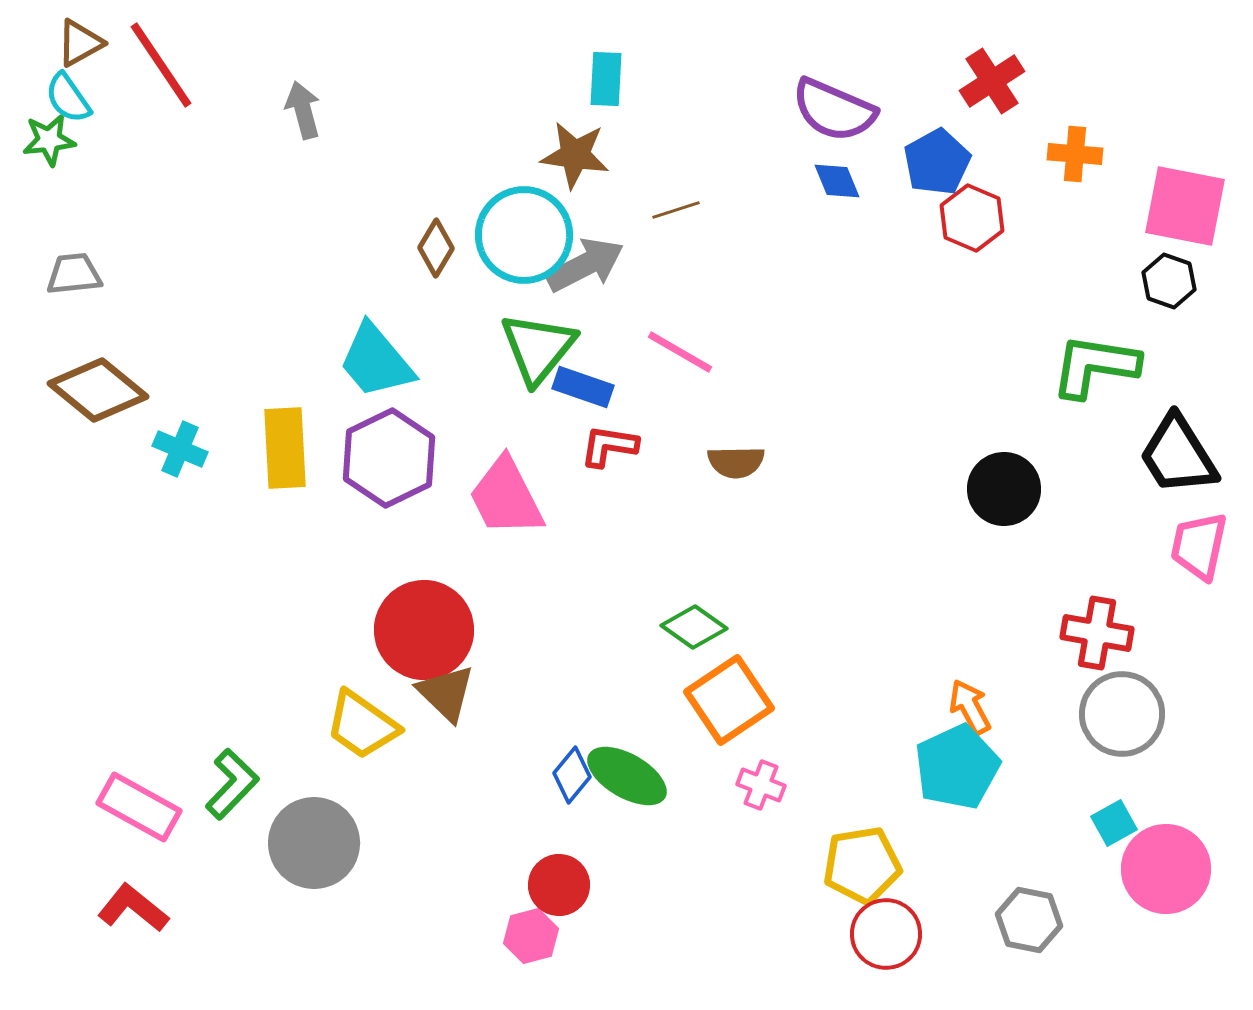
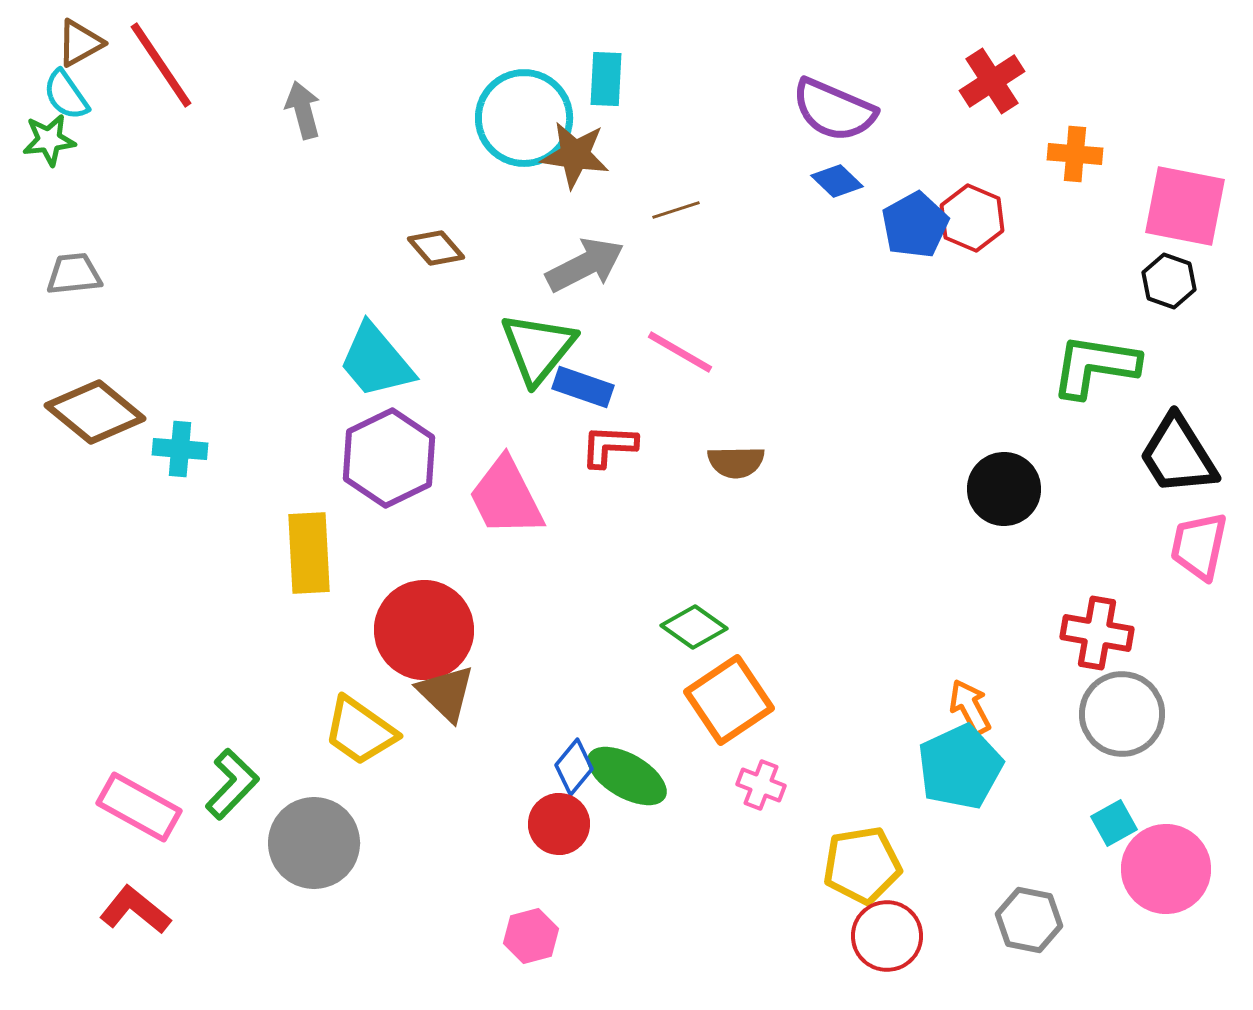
cyan semicircle at (68, 98): moved 2 px left, 3 px up
blue pentagon at (937, 162): moved 22 px left, 63 px down
blue diamond at (837, 181): rotated 24 degrees counterclockwise
cyan circle at (524, 235): moved 117 px up
brown diamond at (436, 248): rotated 72 degrees counterclockwise
brown diamond at (98, 390): moved 3 px left, 22 px down
red L-shape at (609, 446): rotated 6 degrees counterclockwise
yellow rectangle at (285, 448): moved 24 px right, 105 px down
cyan cross at (180, 449): rotated 18 degrees counterclockwise
yellow trapezoid at (362, 725): moved 2 px left, 6 px down
cyan pentagon at (957, 767): moved 3 px right
blue diamond at (572, 775): moved 2 px right, 8 px up
red circle at (559, 885): moved 61 px up
red L-shape at (133, 908): moved 2 px right, 2 px down
red circle at (886, 934): moved 1 px right, 2 px down
